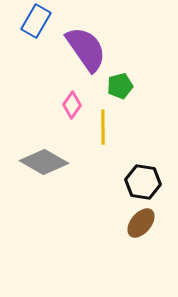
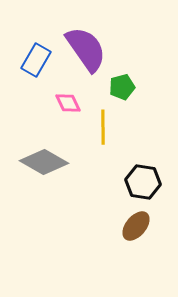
blue rectangle: moved 39 px down
green pentagon: moved 2 px right, 1 px down
pink diamond: moved 4 px left, 2 px up; rotated 60 degrees counterclockwise
brown ellipse: moved 5 px left, 3 px down
